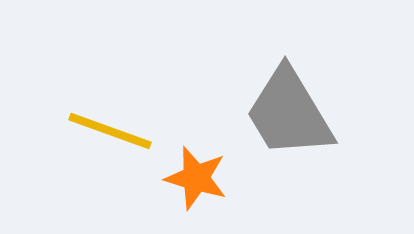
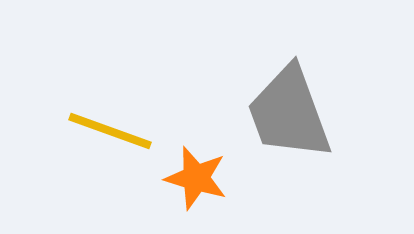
gray trapezoid: rotated 11 degrees clockwise
